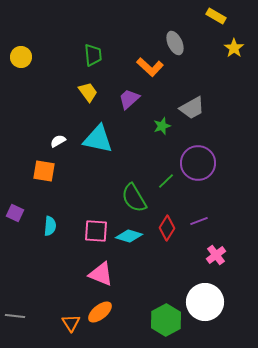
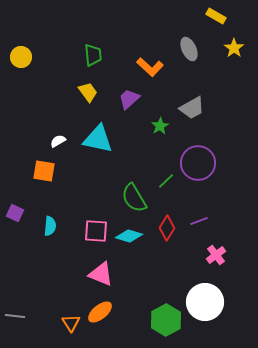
gray ellipse: moved 14 px right, 6 px down
green star: moved 2 px left; rotated 12 degrees counterclockwise
